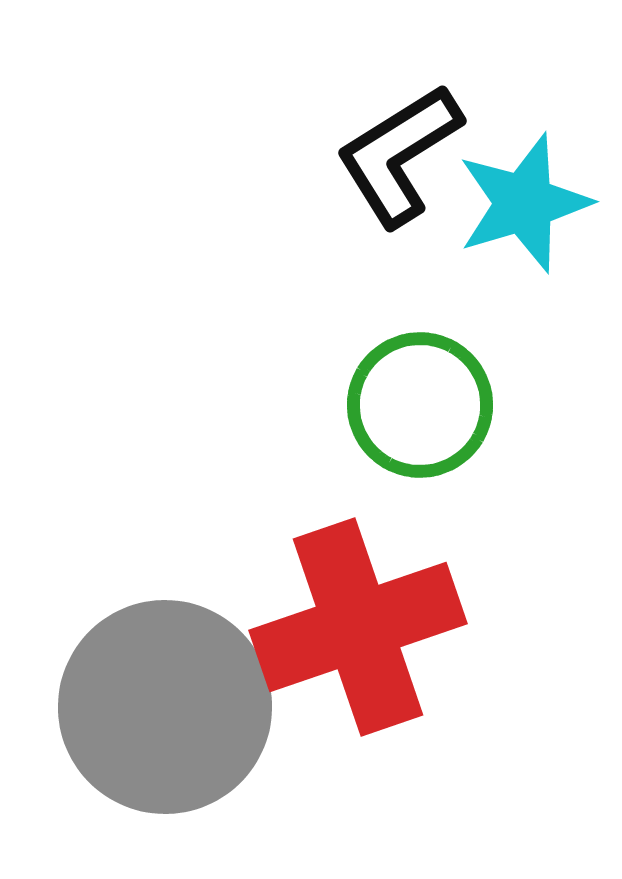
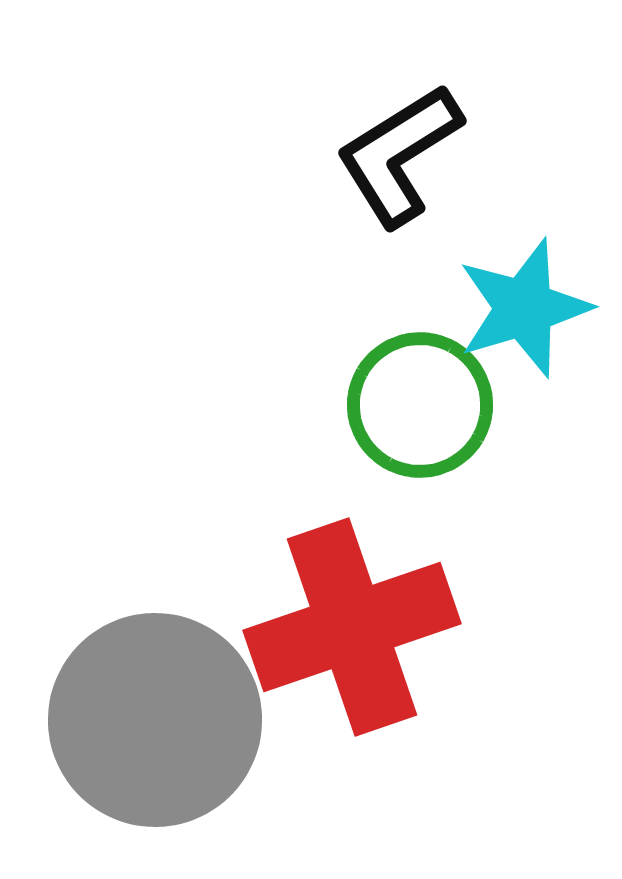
cyan star: moved 105 px down
red cross: moved 6 px left
gray circle: moved 10 px left, 13 px down
